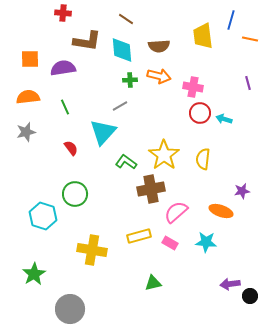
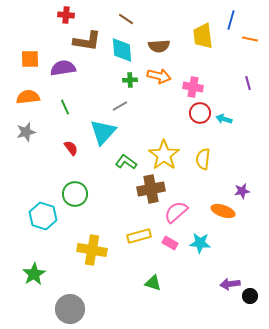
red cross: moved 3 px right, 2 px down
orange ellipse: moved 2 px right
cyan star: moved 6 px left, 1 px down
green triangle: rotated 30 degrees clockwise
